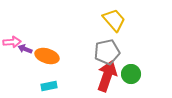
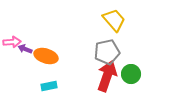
orange ellipse: moved 1 px left
